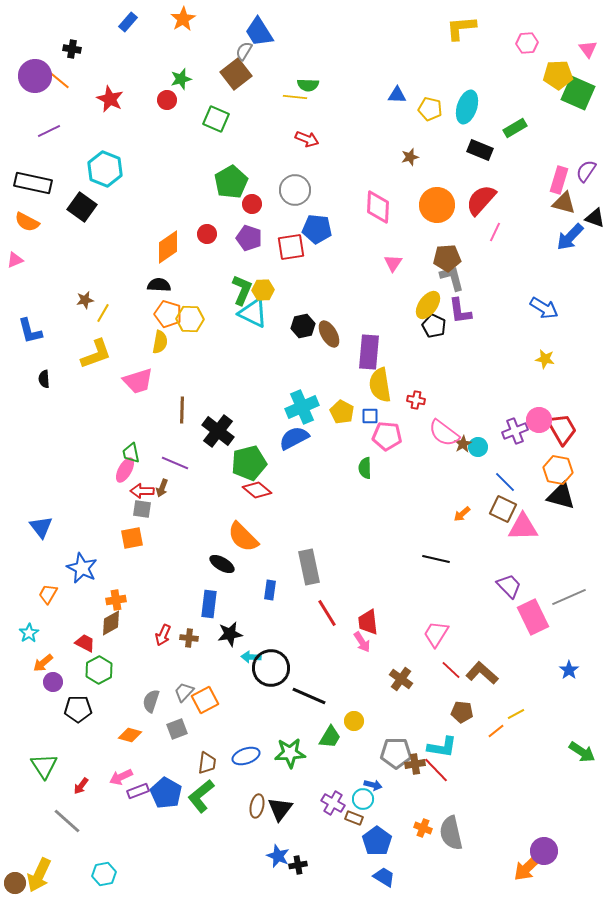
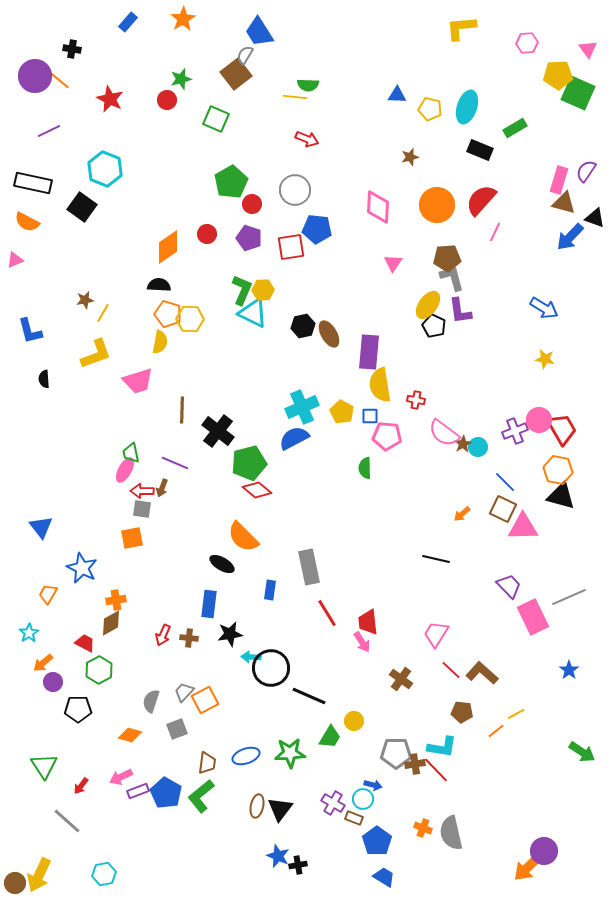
gray semicircle at (244, 51): moved 1 px right, 4 px down
